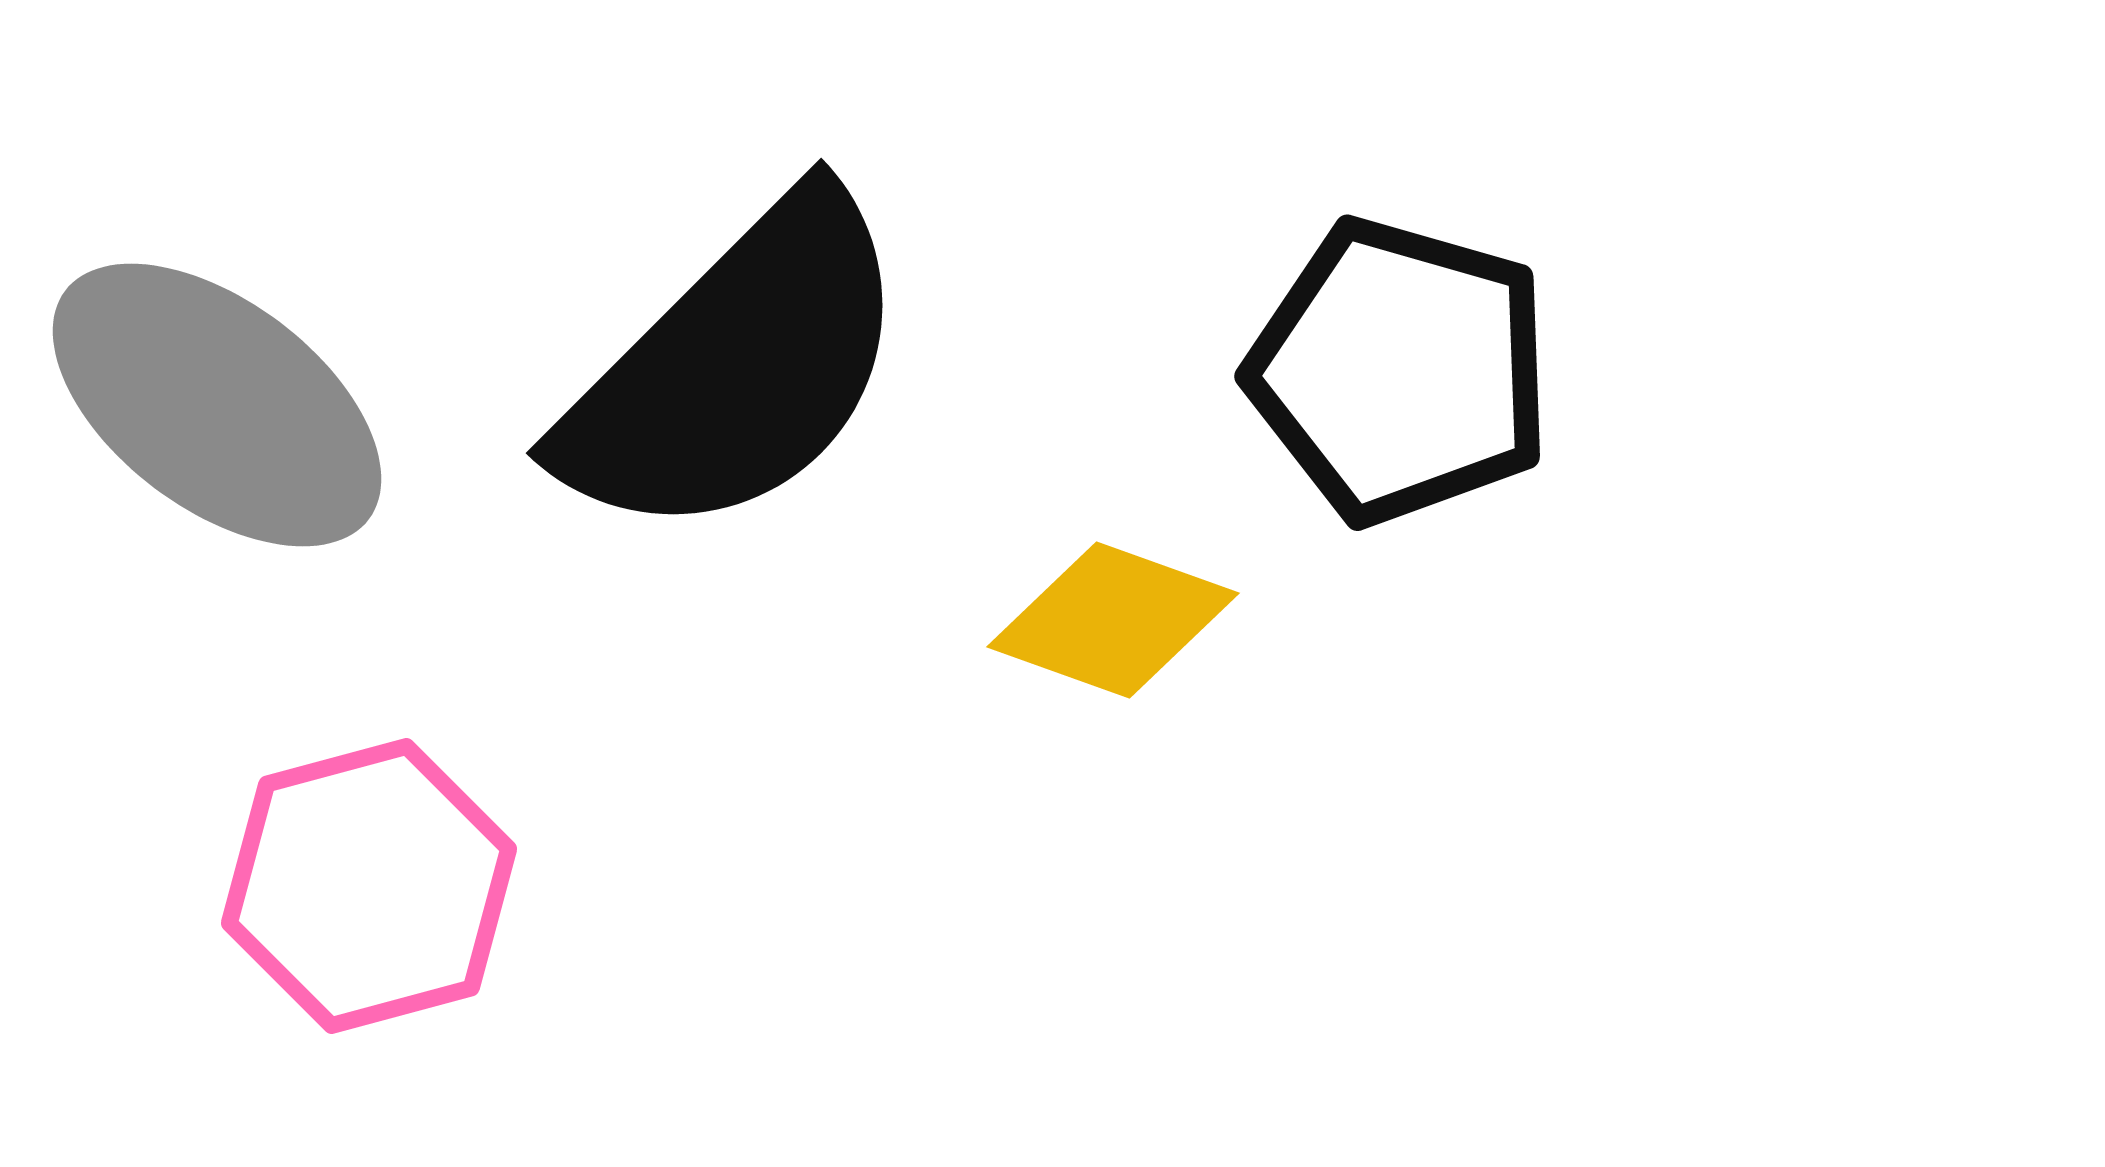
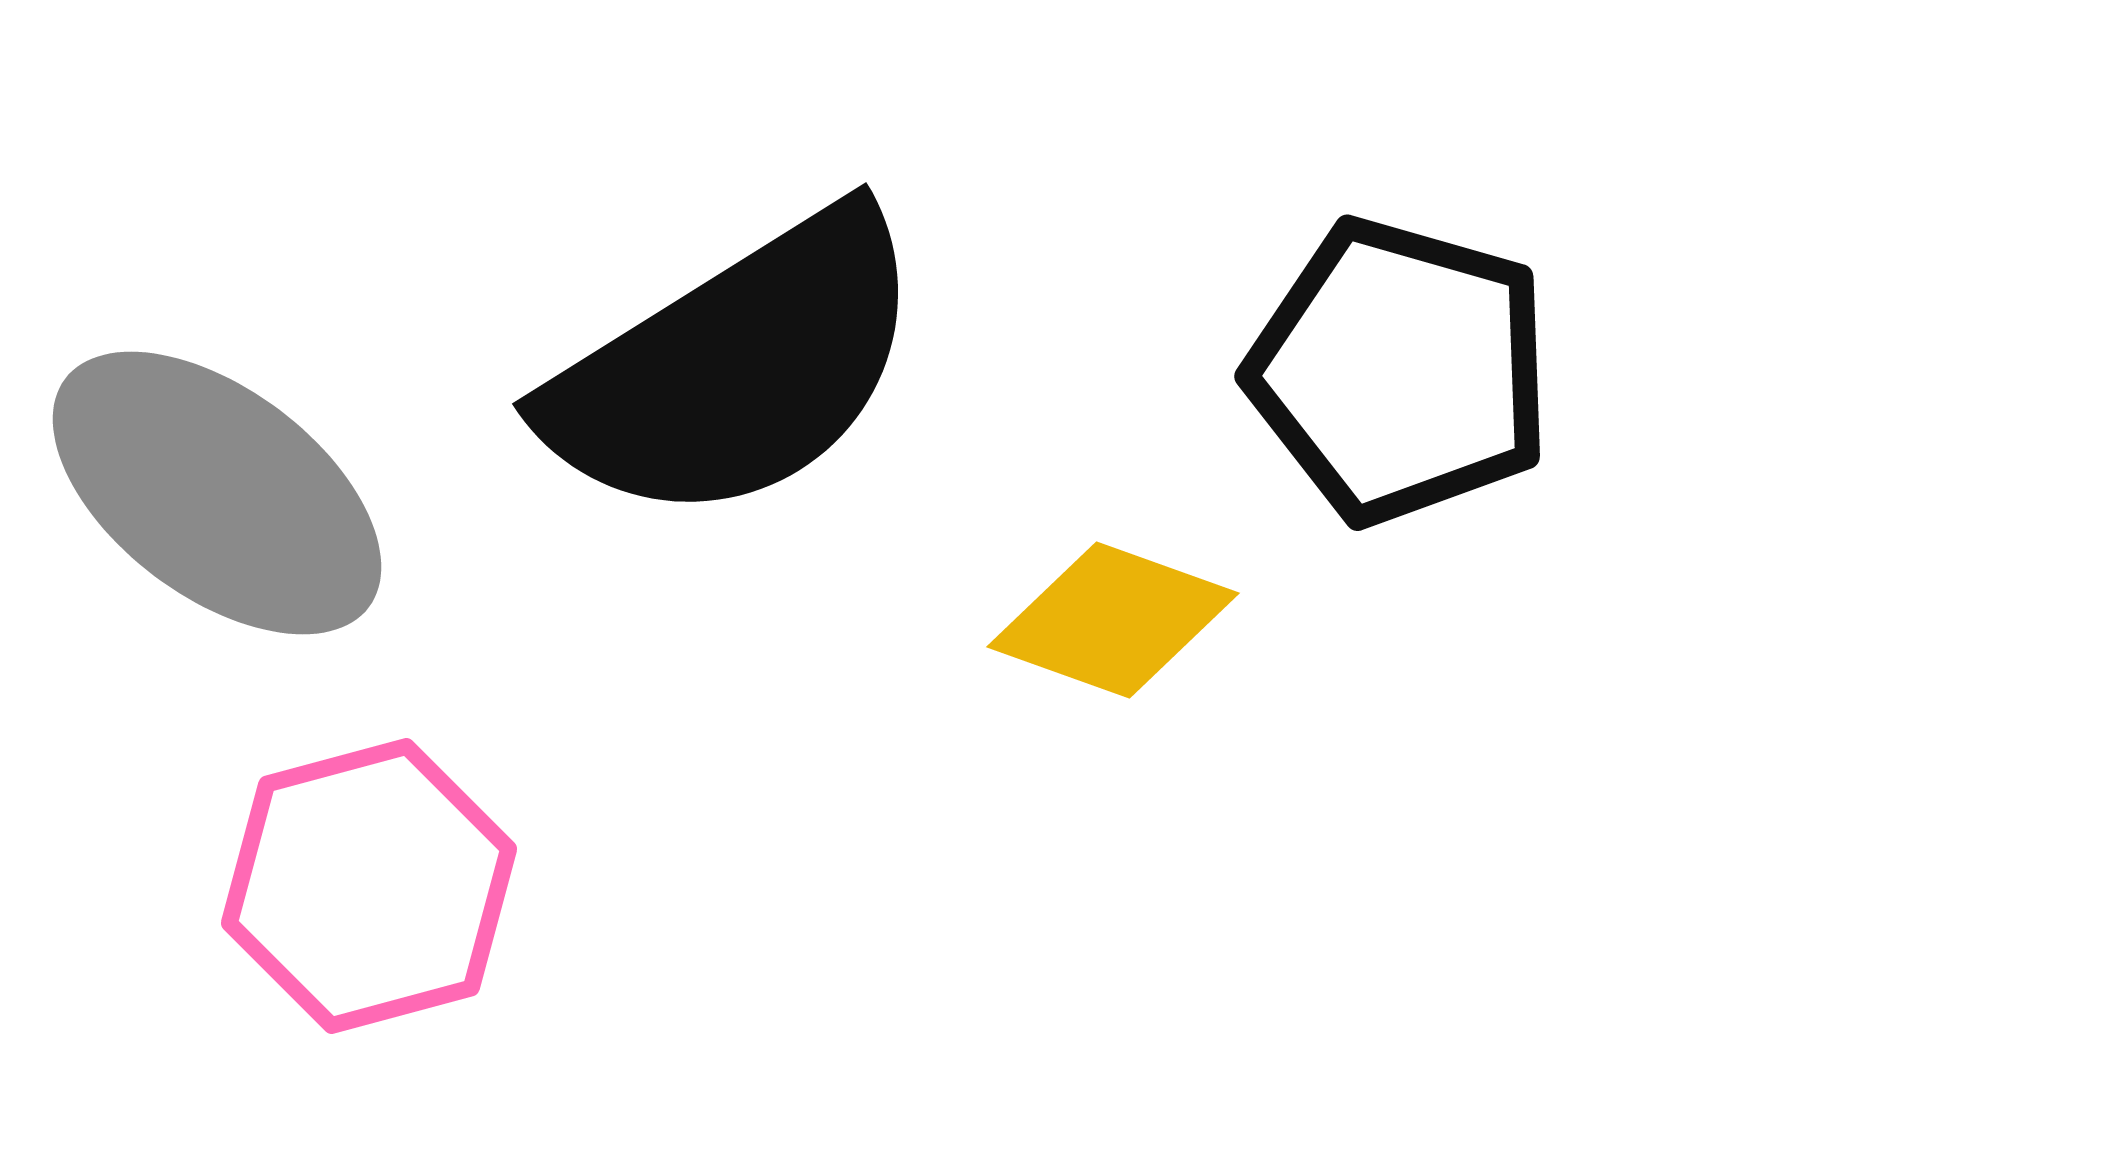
black semicircle: rotated 13 degrees clockwise
gray ellipse: moved 88 px down
